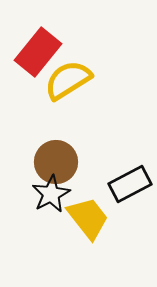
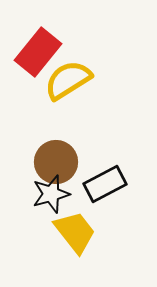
black rectangle: moved 25 px left
black star: rotated 12 degrees clockwise
yellow trapezoid: moved 13 px left, 14 px down
